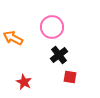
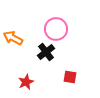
pink circle: moved 4 px right, 2 px down
black cross: moved 13 px left, 3 px up
red star: moved 2 px right; rotated 21 degrees clockwise
